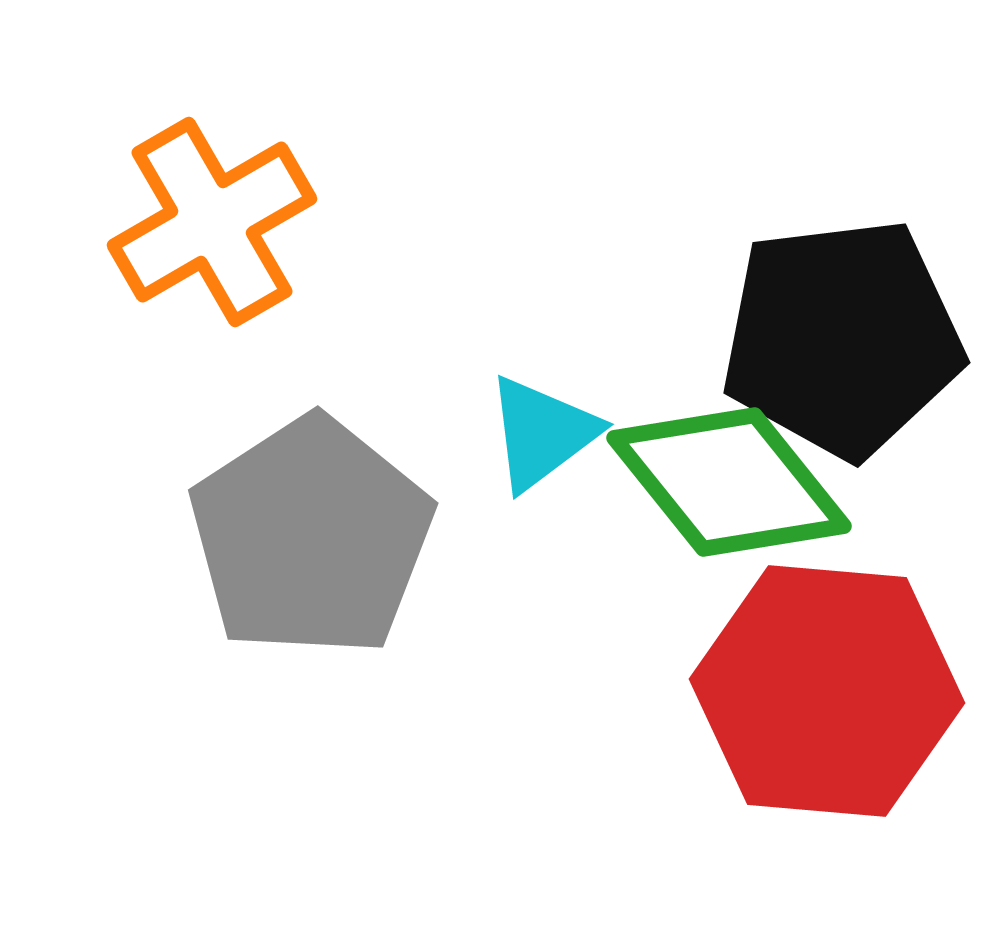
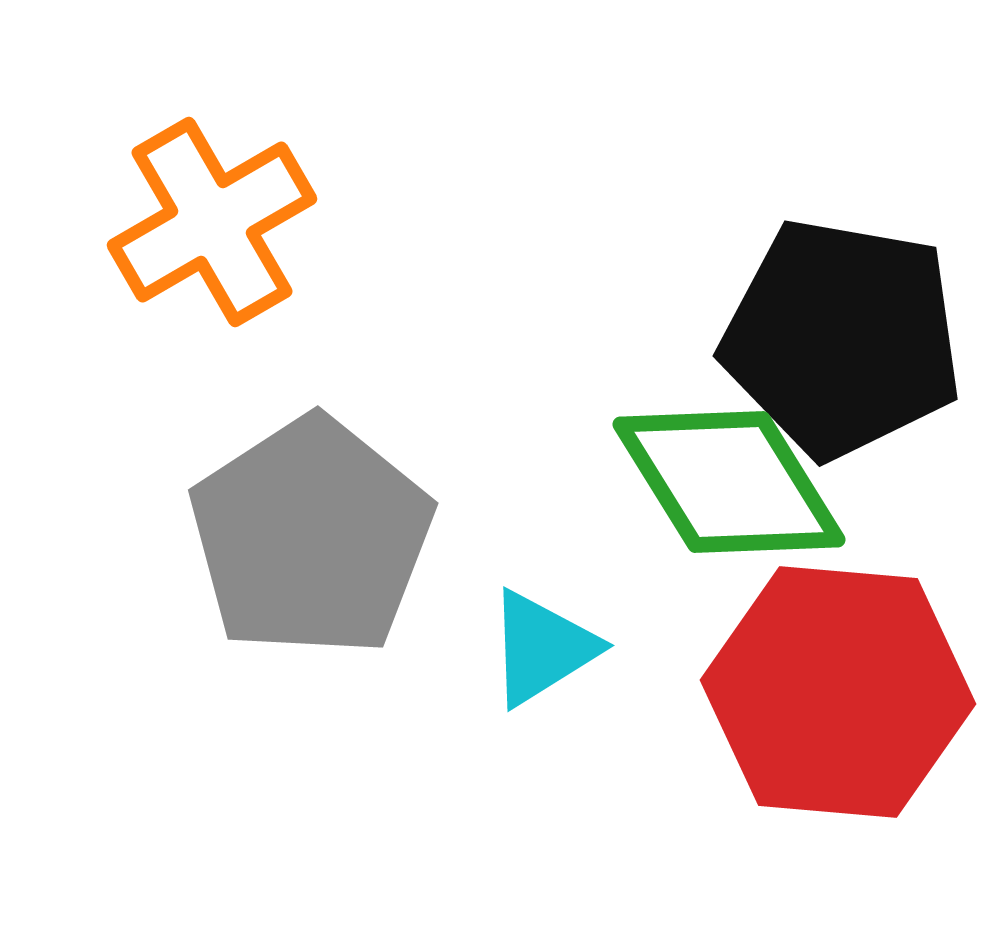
black pentagon: rotated 17 degrees clockwise
cyan triangle: moved 215 px down; rotated 5 degrees clockwise
green diamond: rotated 7 degrees clockwise
red hexagon: moved 11 px right, 1 px down
